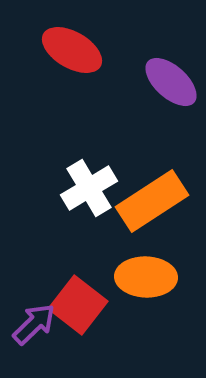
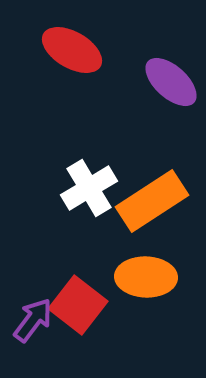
purple arrow: moved 1 px left, 4 px up; rotated 9 degrees counterclockwise
